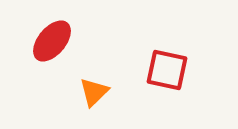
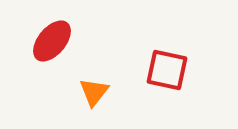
orange triangle: rotated 8 degrees counterclockwise
